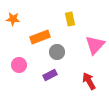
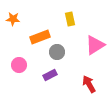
pink triangle: rotated 15 degrees clockwise
red arrow: moved 3 px down
